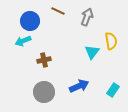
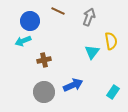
gray arrow: moved 2 px right
blue arrow: moved 6 px left, 1 px up
cyan rectangle: moved 2 px down
